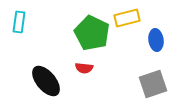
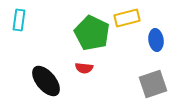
cyan rectangle: moved 2 px up
